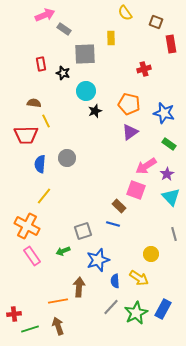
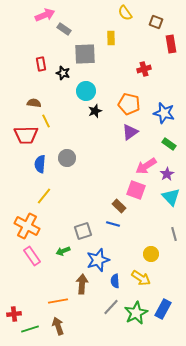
yellow arrow at (139, 278): moved 2 px right
brown arrow at (79, 287): moved 3 px right, 3 px up
